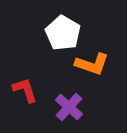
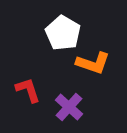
orange L-shape: moved 1 px right, 1 px up
red L-shape: moved 3 px right
